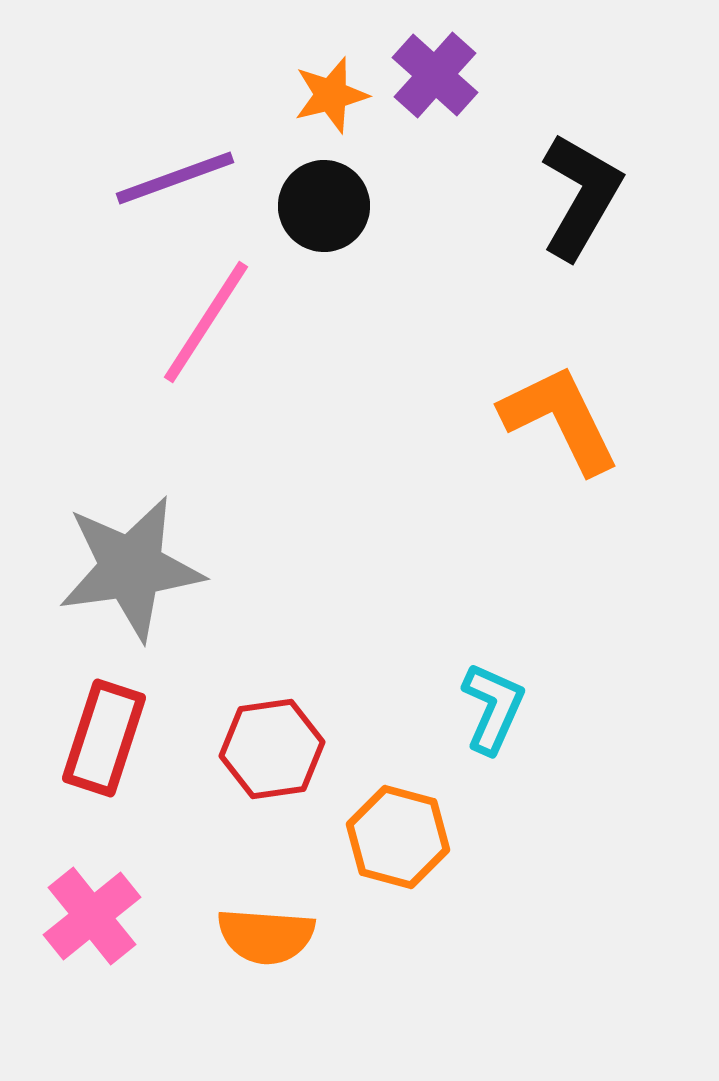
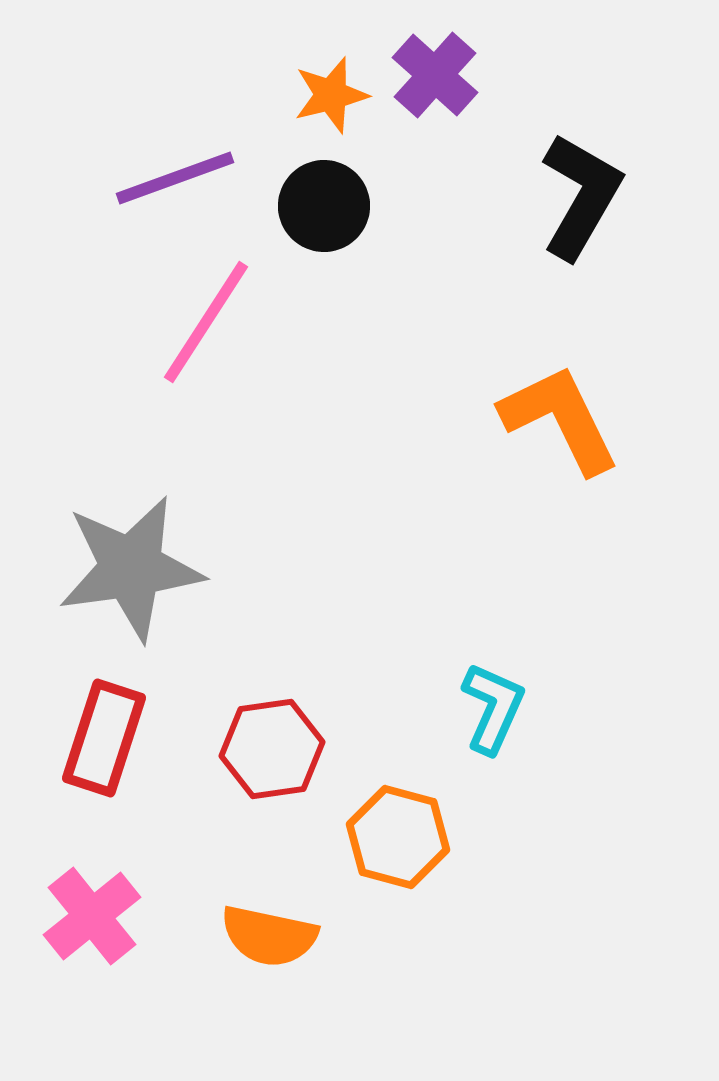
orange semicircle: moved 3 px right; rotated 8 degrees clockwise
